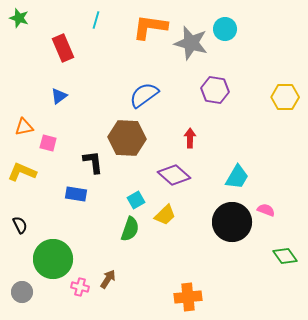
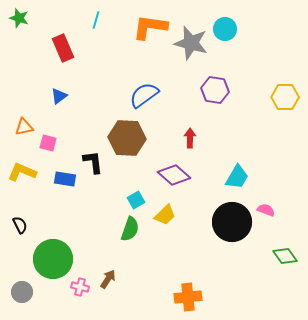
blue rectangle: moved 11 px left, 15 px up
